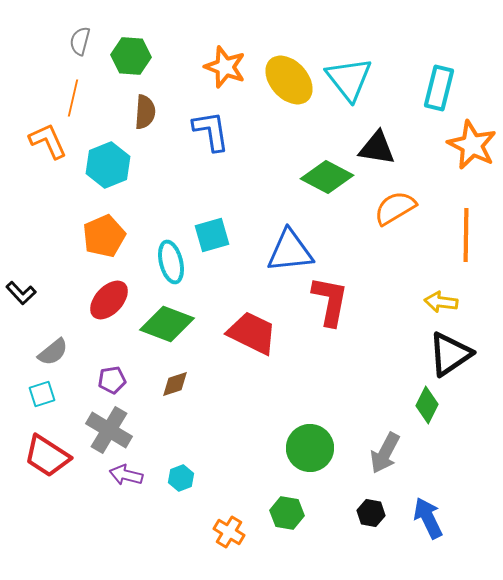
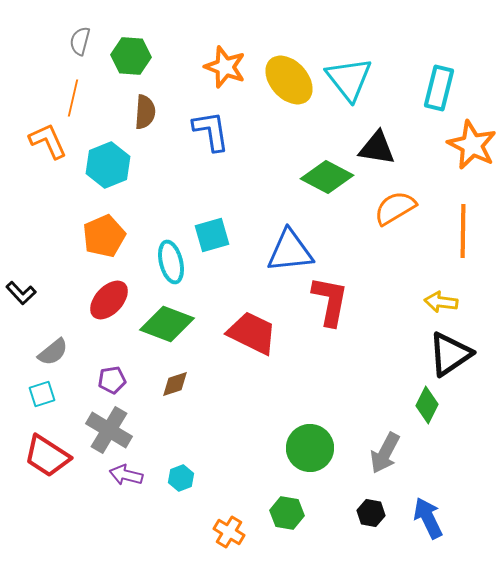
orange line at (466, 235): moved 3 px left, 4 px up
